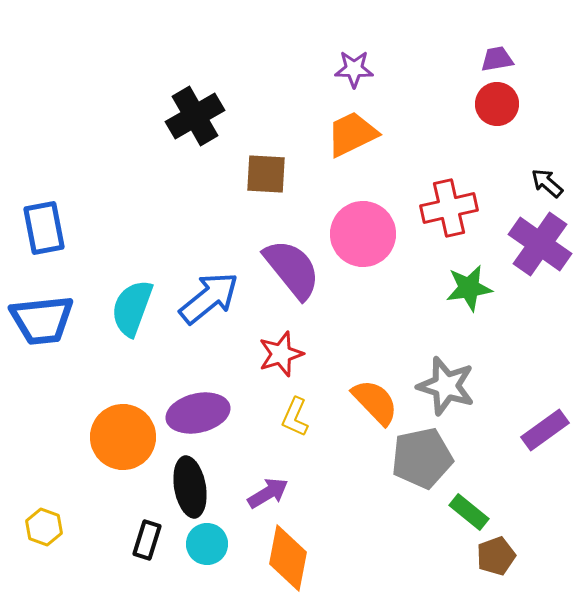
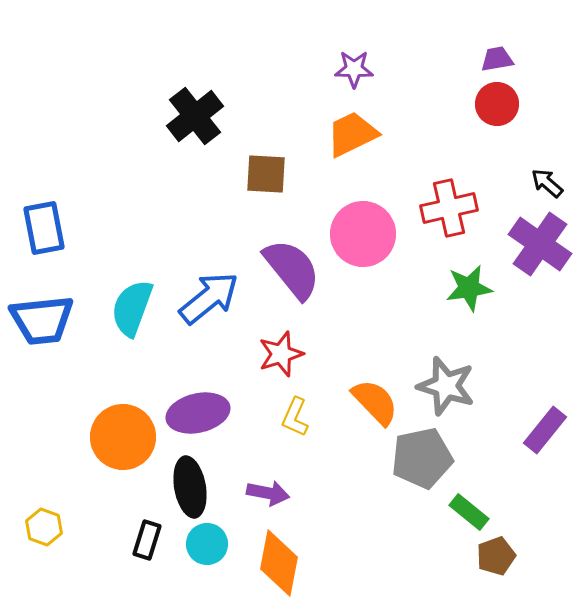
black cross: rotated 8 degrees counterclockwise
purple rectangle: rotated 15 degrees counterclockwise
purple arrow: rotated 42 degrees clockwise
orange diamond: moved 9 px left, 5 px down
